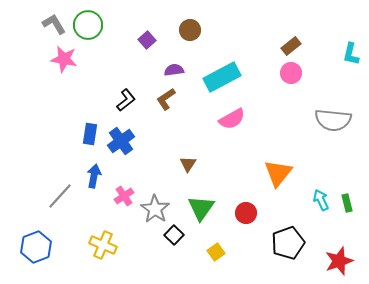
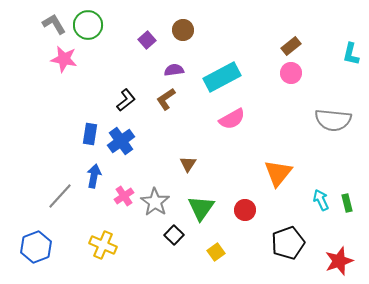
brown circle: moved 7 px left
gray star: moved 7 px up
red circle: moved 1 px left, 3 px up
